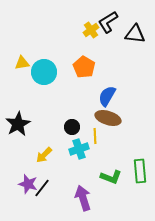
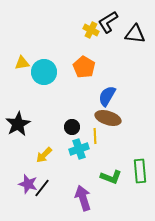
yellow cross: rotated 28 degrees counterclockwise
